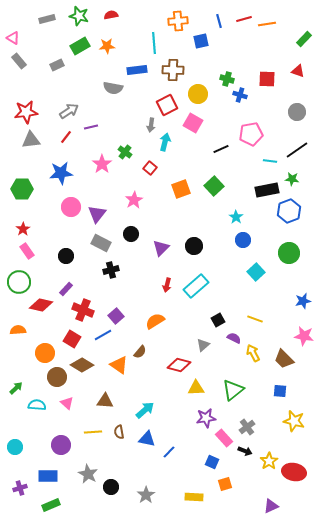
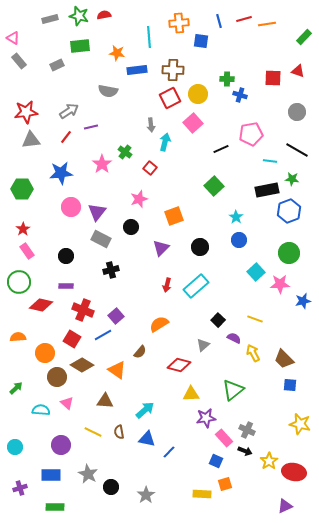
red semicircle at (111, 15): moved 7 px left
gray rectangle at (47, 19): moved 3 px right
orange cross at (178, 21): moved 1 px right, 2 px down
green rectangle at (304, 39): moved 2 px up
blue square at (201, 41): rotated 21 degrees clockwise
cyan line at (154, 43): moved 5 px left, 6 px up
green rectangle at (80, 46): rotated 24 degrees clockwise
orange star at (107, 46): moved 10 px right, 7 px down; rotated 14 degrees clockwise
green cross at (227, 79): rotated 16 degrees counterclockwise
red square at (267, 79): moved 6 px right, 1 px up
gray semicircle at (113, 88): moved 5 px left, 3 px down
red square at (167, 105): moved 3 px right, 7 px up
pink square at (193, 123): rotated 18 degrees clockwise
gray arrow at (151, 125): rotated 16 degrees counterclockwise
black line at (297, 150): rotated 65 degrees clockwise
orange square at (181, 189): moved 7 px left, 27 px down
pink star at (134, 200): moved 5 px right, 1 px up; rotated 12 degrees clockwise
purple triangle at (97, 214): moved 2 px up
black circle at (131, 234): moved 7 px up
blue circle at (243, 240): moved 4 px left
gray rectangle at (101, 243): moved 4 px up
black circle at (194, 246): moved 6 px right, 1 px down
purple rectangle at (66, 289): moved 3 px up; rotated 48 degrees clockwise
black square at (218, 320): rotated 16 degrees counterclockwise
orange semicircle at (155, 321): moved 4 px right, 3 px down
orange semicircle at (18, 330): moved 7 px down
pink star at (304, 336): moved 24 px left, 52 px up; rotated 12 degrees counterclockwise
orange triangle at (119, 365): moved 2 px left, 5 px down
yellow triangle at (196, 388): moved 5 px left, 6 px down
blue square at (280, 391): moved 10 px right, 6 px up
cyan semicircle at (37, 405): moved 4 px right, 5 px down
yellow star at (294, 421): moved 6 px right, 3 px down
gray cross at (247, 427): moved 3 px down; rotated 28 degrees counterclockwise
yellow line at (93, 432): rotated 30 degrees clockwise
blue square at (212, 462): moved 4 px right, 1 px up
blue rectangle at (48, 476): moved 3 px right, 1 px up
yellow rectangle at (194, 497): moved 8 px right, 3 px up
green rectangle at (51, 505): moved 4 px right, 2 px down; rotated 24 degrees clockwise
purple triangle at (271, 506): moved 14 px right
